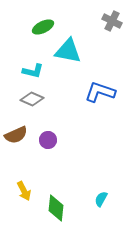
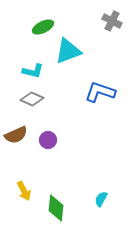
cyan triangle: rotated 32 degrees counterclockwise
